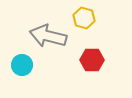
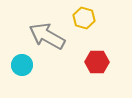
gray arrow: moved 1 px left; rotated 15 degrees clockwise
red hexagon: moved 5 px right, 2 px down
